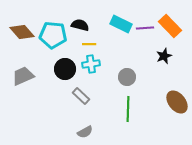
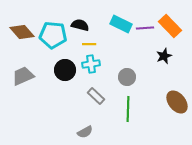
black circle: moved 1 px down
gray rectangle: moved 15 px right
